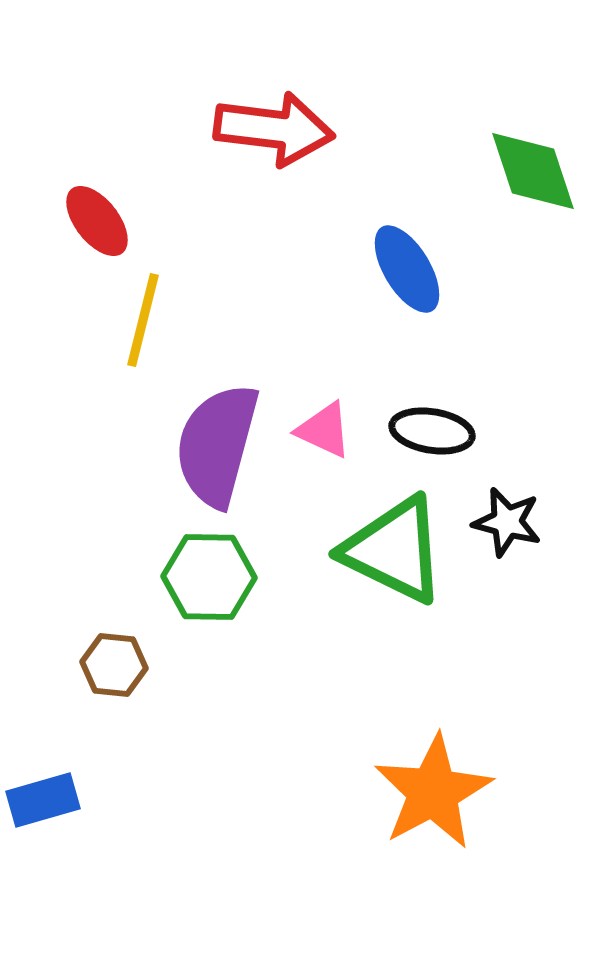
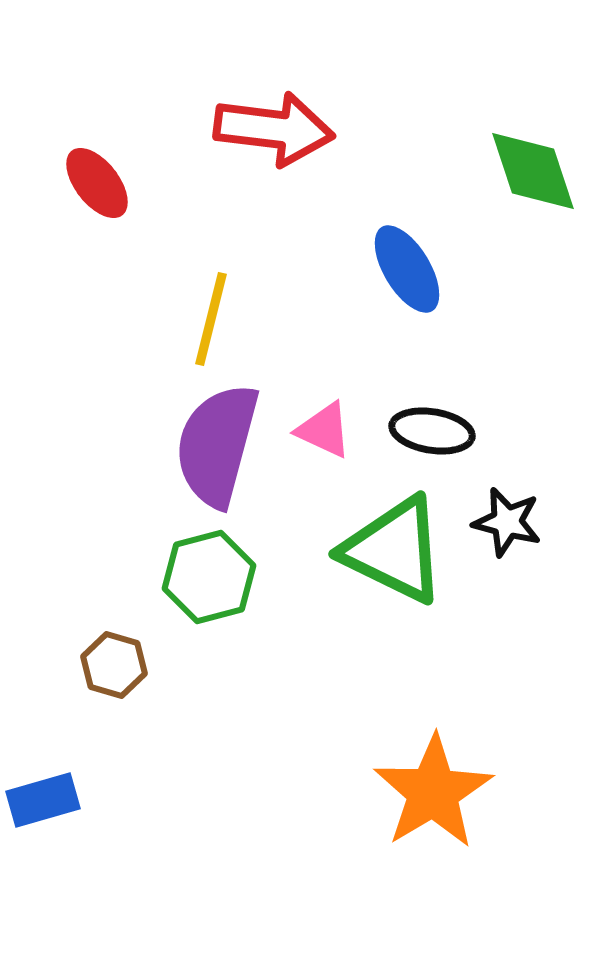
red ellipse: moved 38 px up
yellow line: moved 68 px right, 1 px up
green hexagon: rotated 16 degrees counterclockwise
brown hexagon: rotated 10 degrees clockwise
orange star: rotated 3 degrees counterclockwise
